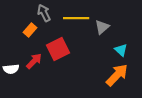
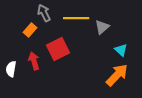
red arrow: rotated 60 degrees counterclockwise
white semicircle: rotated 105 degrees clockwise
